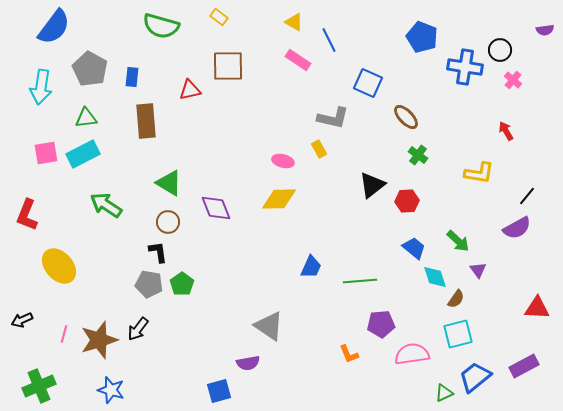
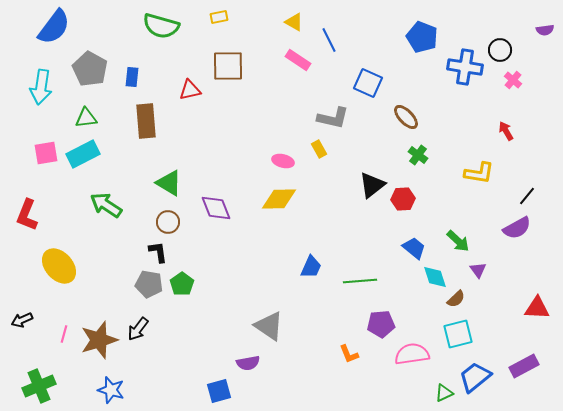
yellow rectangle at (219, 17): rotated 48 degrees counterclockwise
red hexagon at (407, 201): moved 4 px left, 2 px up
brown semicircle at (456, 299): rotated 12 degrees clockwise
